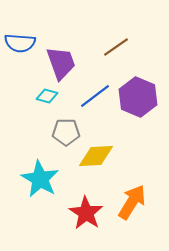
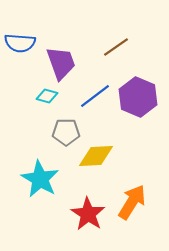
red star: moved 2 px right, 1 px down
